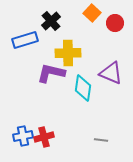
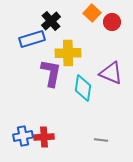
red circle: moved 3 px left, 1 px up
blue rectangle: moved 7 px right, 1 px up
purple L-shape: rotated 88 degrees clockwise
red cross: rotated 12 degrees clockwise
